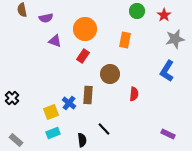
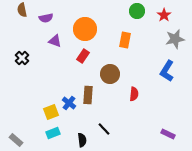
black cross: moved 10 px right, 40 px up
